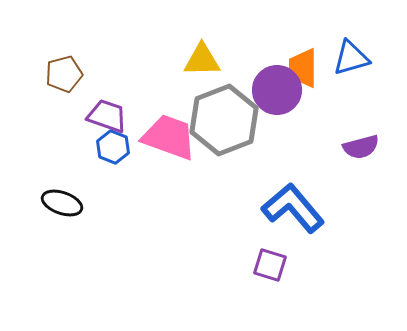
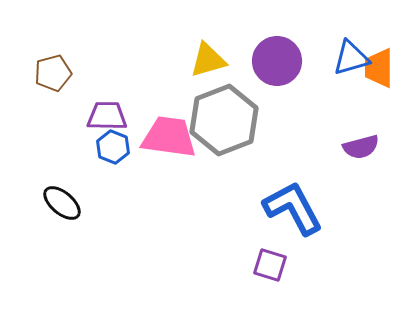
yellow triangle: moved 6 px right; rotated 15 degrees counterclockwise
orange trapezoid: moved 76 px right
brown pentagon: moved 11 px left, 1 px up
purple circle: moved 29 px up
purple trapezoid: rotated 18 degrees counterclockwise
pink trapezoid: rotated 12 degrees counterclockwise
black ellipse: rotated 21 degrees clockwise
blue L-shape: rotated 12 degrees clockwise
